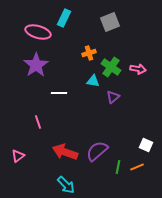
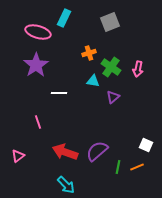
pink arrow: rotated 91 degrees clockwise
